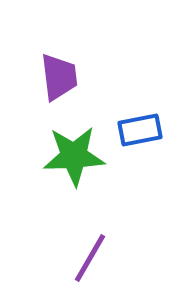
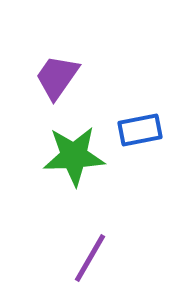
purple trapezoid: moved 2 px left; rotated 138 degrees counterclockwise
